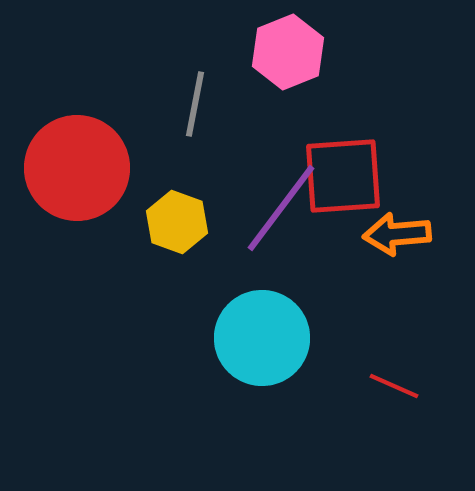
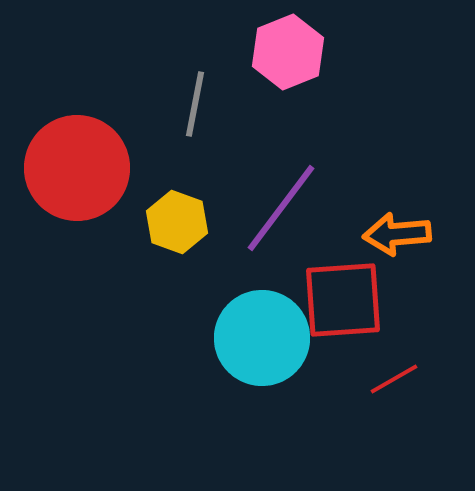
red square: moved 124 px down
red line: moved 7 px up; rotated 54 degrees counterclockwise
